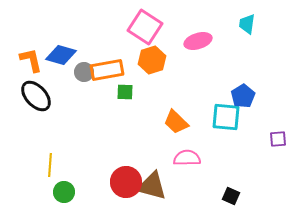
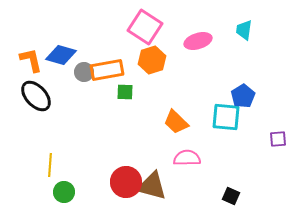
cyan trapezoid: moved 3 px left, 6 px down
